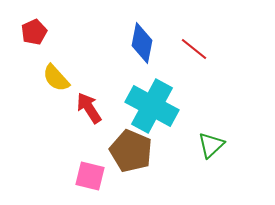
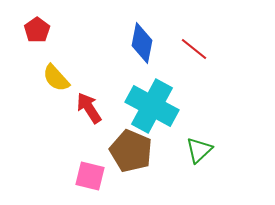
red pentagon: moved 3 px right, 2 px up; rotated 10 degrees counterclockwise
green triangle: moved 12 px left, 5 px down
